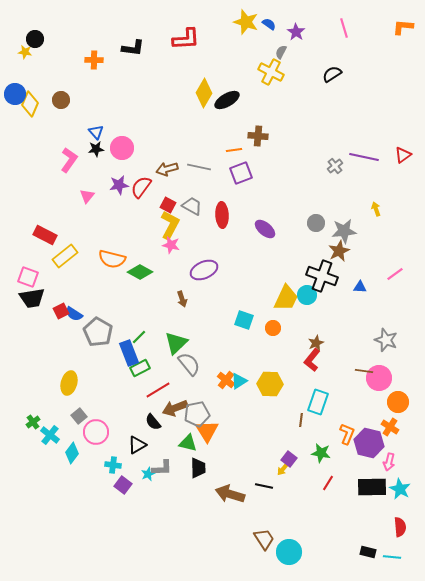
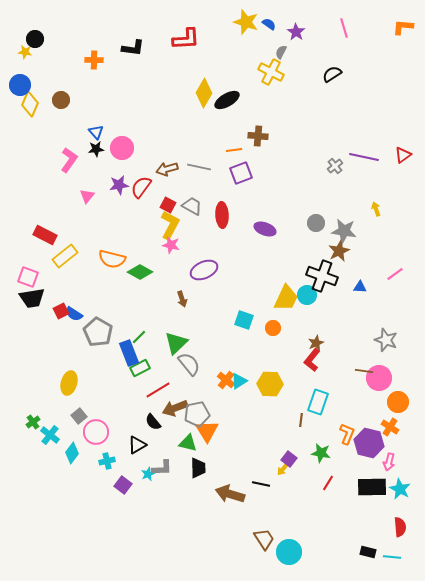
blue circle at (15, 94): moved 5 px right, 9 px up
purple ellipse at (265, 229): rotated 20 degrees counterclockwise
gray star at (344, 231): rotated 15 degrees clockwise
cyan cross at (113, 465): moved 6 px left, 4 px up; rotated 21 degrees counterclockwise
black line at (264, 486): moved 3 px left, 2 px up
